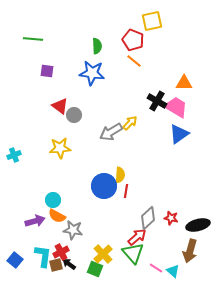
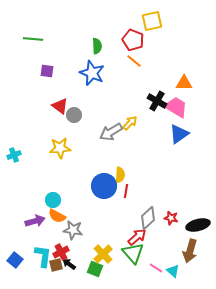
blue star: rotated 15 degrees clockwise
